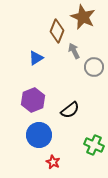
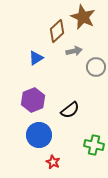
brown diamond: rotated 25 degrees clockwise
gray arrow: rotated 105 degrees clockwise
gray circle: moved 2 px right
green cross: rotated 12 degrees counterclockwise
